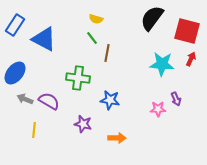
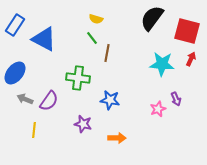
purple semicircle: rotated 95 degrees clockwise
pink star: rotated 21 degrees counterclockwise
